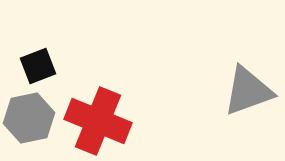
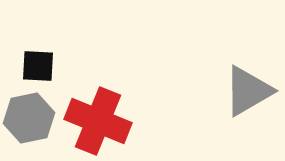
black square: rotated 24 degrees clockwise
gray triangle: rotated 10 degrees counterclockwise
